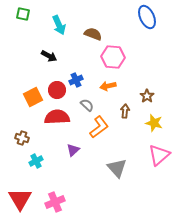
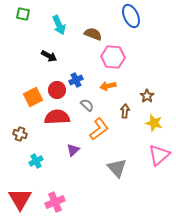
blue ellipse: moved 16 px left, 1 px up
orange L-shape: moved 2 px down
brown cross: moved 2 px left, 4 px up
